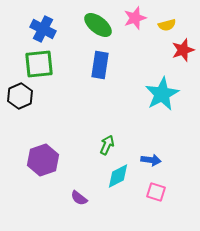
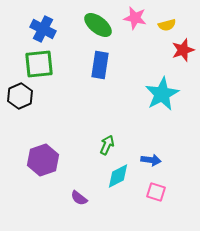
pink star: rotated 30 degrees clockwise
